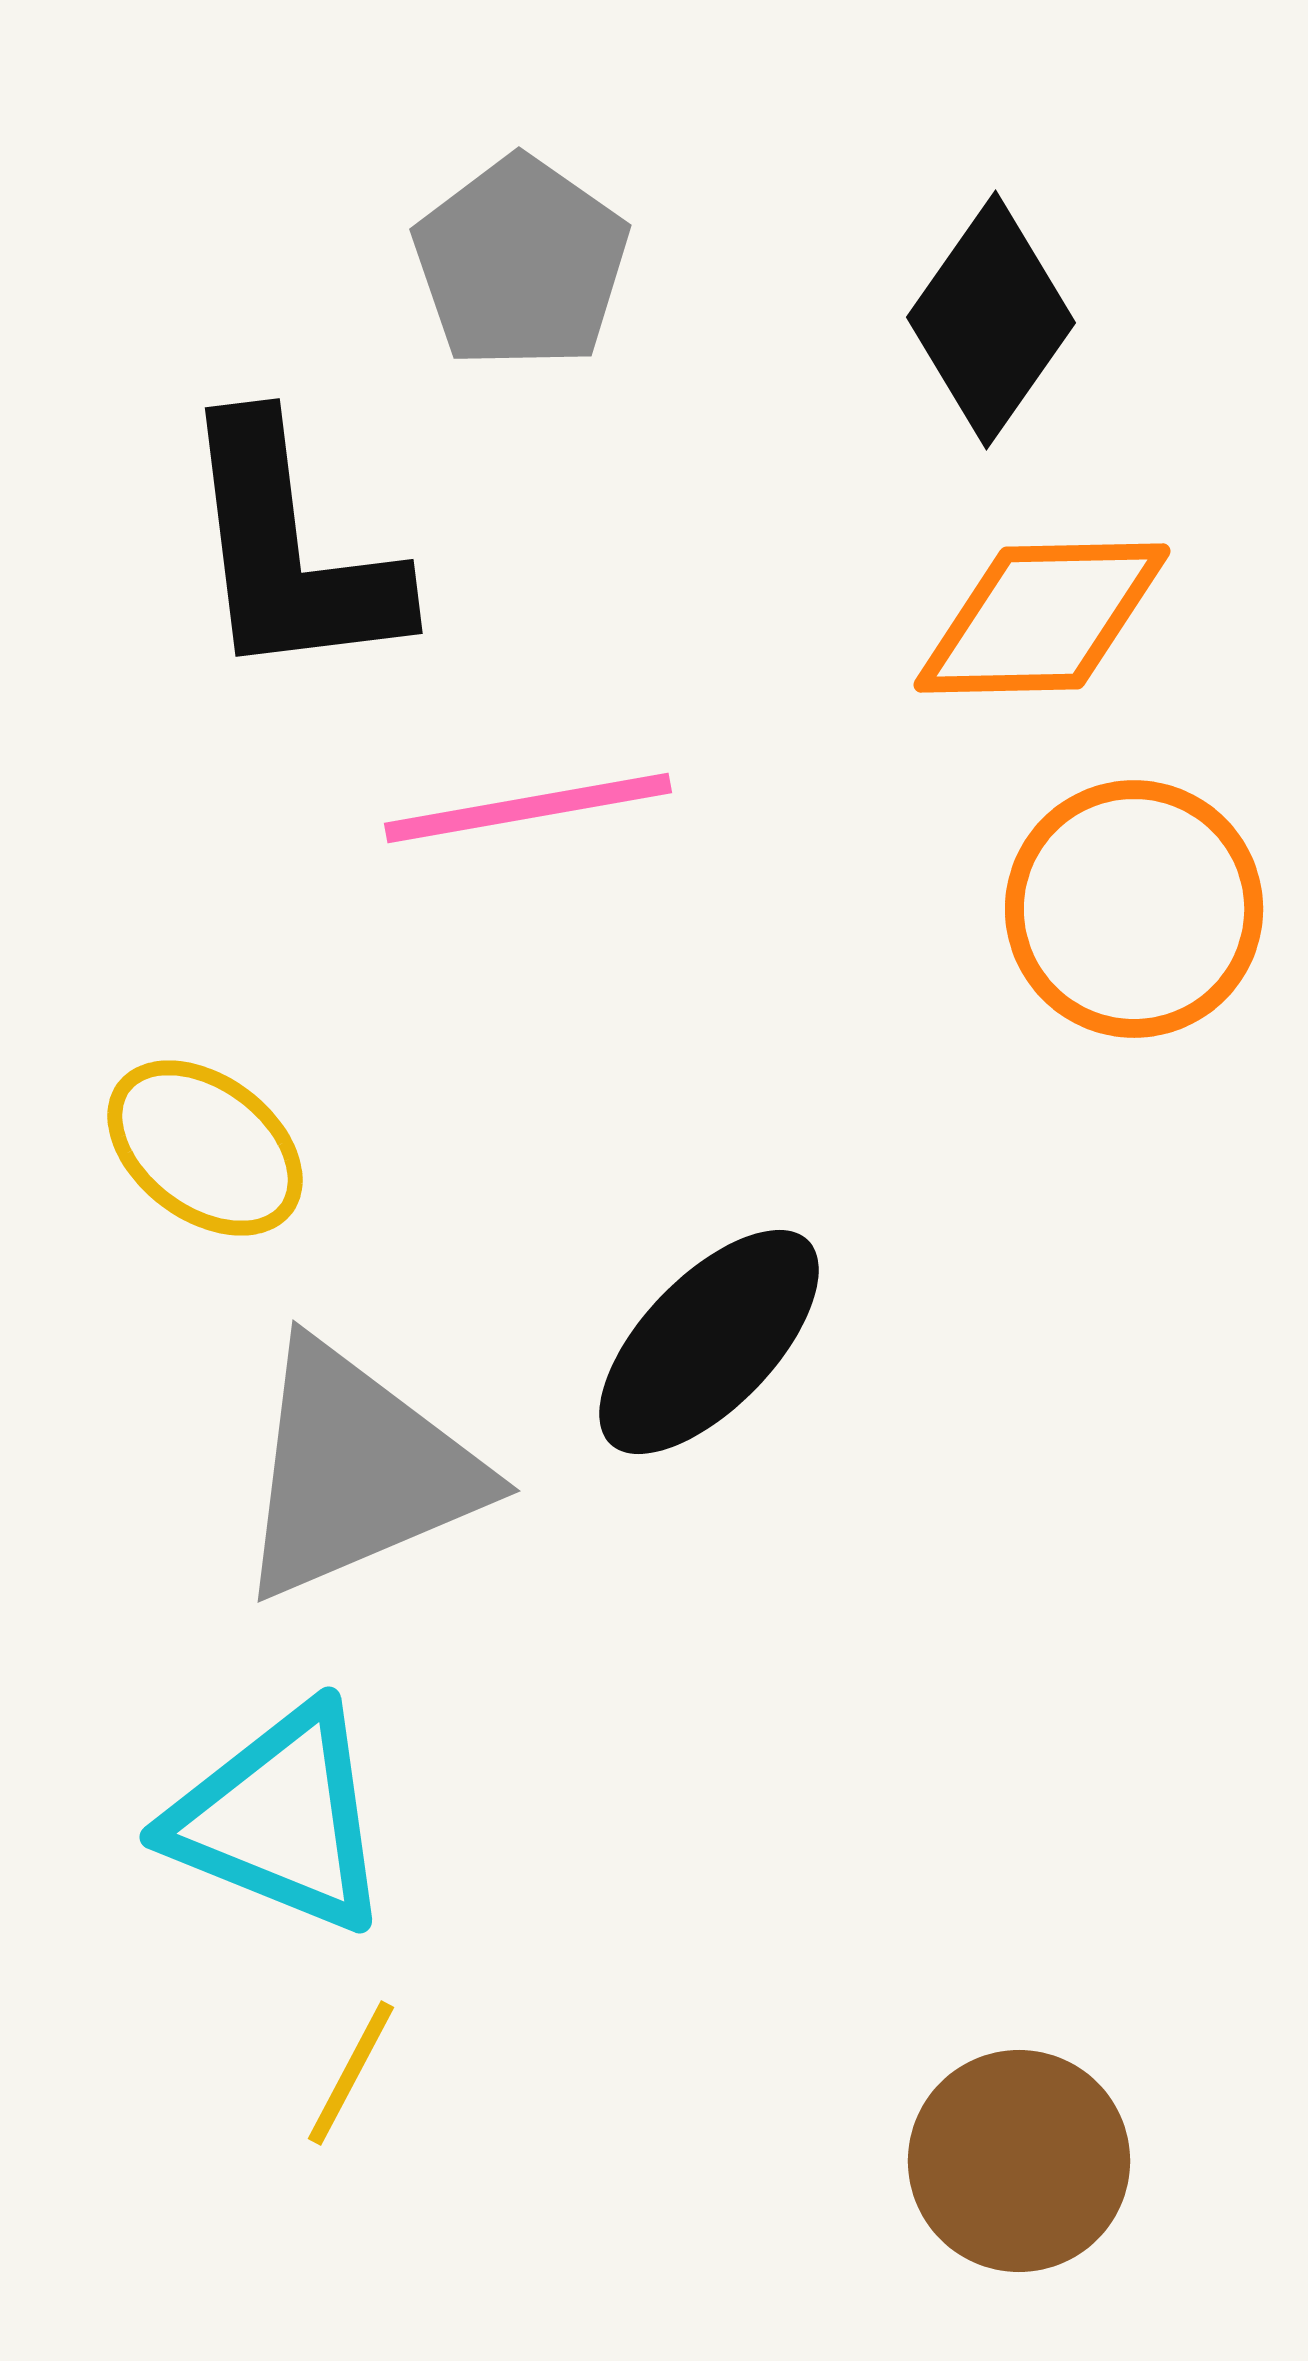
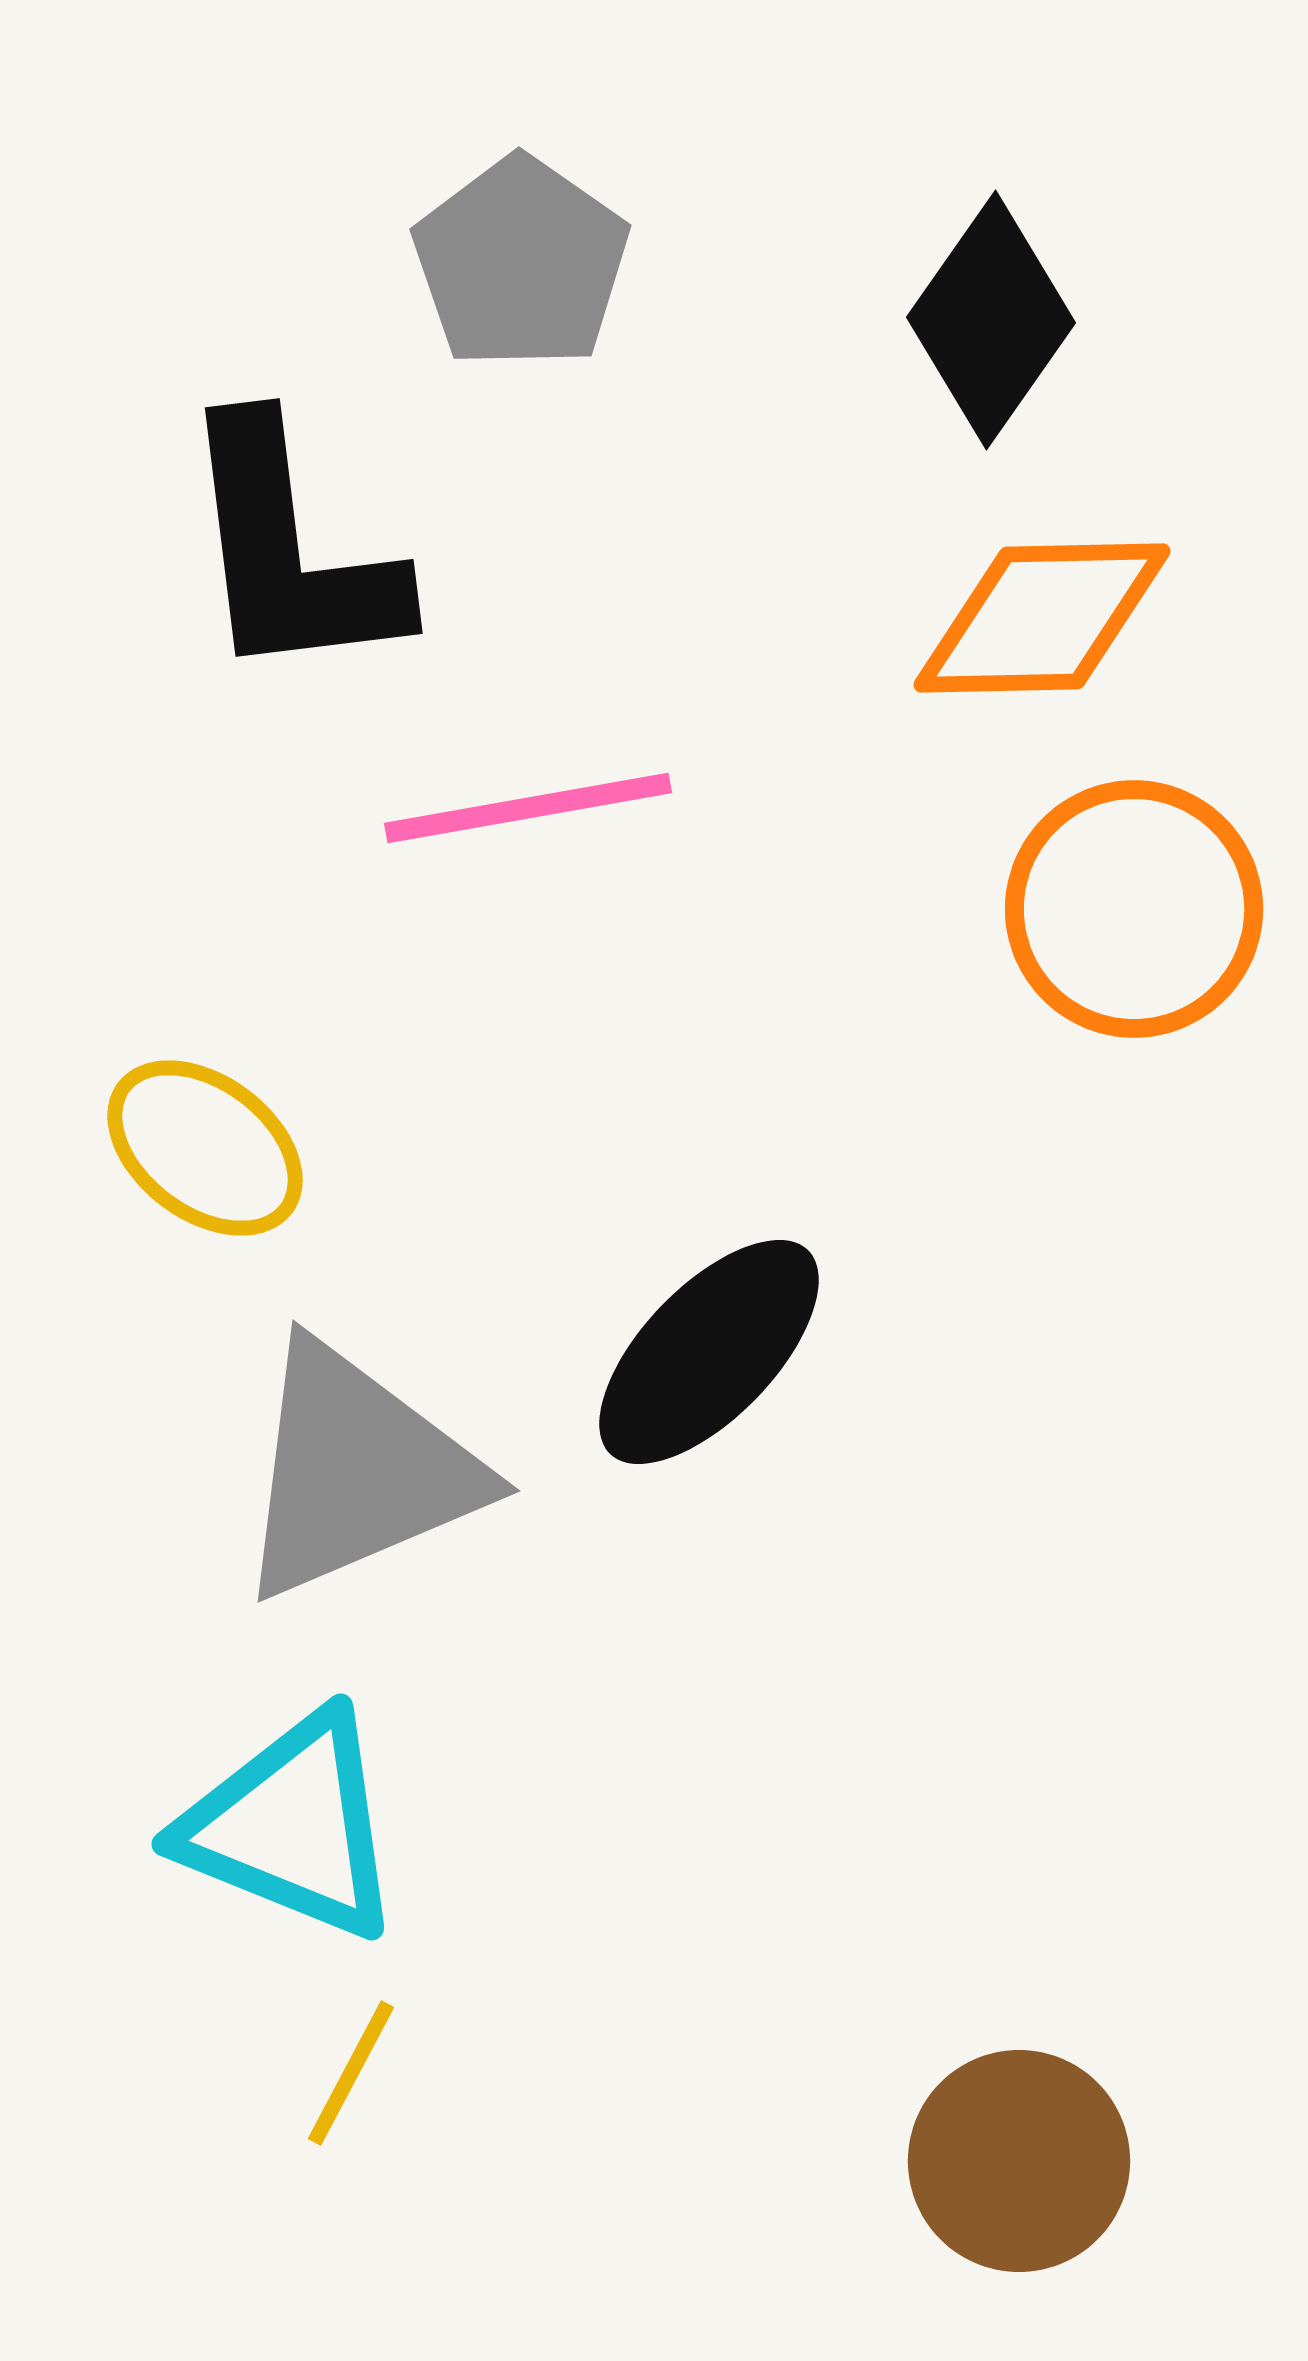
black ellipse: moved 10 px down
cyan triangle: moved 12 px right, 7 px down
